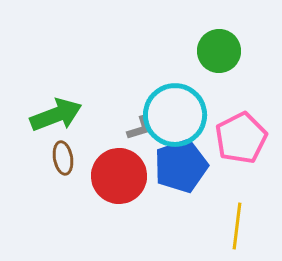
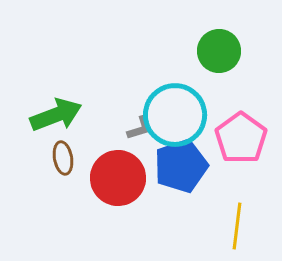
pink pentagon: rotated 9 degrees counterclockwise
red circle: moved 1 px left, 2 px down
